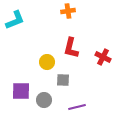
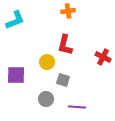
red L-shape: moved 6 px left, 3 px up
gray square: rotated 16 degrees clockwise
purple square: moved 5 px left, 16 px up
gray circle: moved 2 px right, 1 px up
purple line: rotated 18 degrees clockwise
